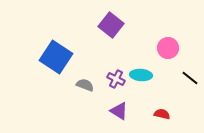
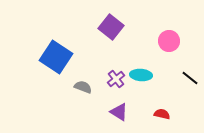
purple square: moved 2 px down
pink circle: moved 1 px right, 7 px up
purple cross: rotated 24 degrees clockwise
gray semicircle: moved 2 px left, 2 px down
purple triangle: moved 1 px down
